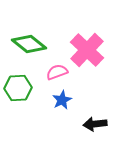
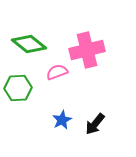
pink cross: rotated 32 degrees clockwise
blue star: moved 20 px down
black arrow: rotated 45 degrees counterclockwise
